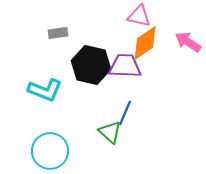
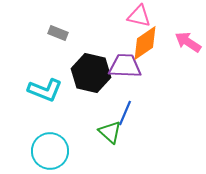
gray rectangle: rotated 30 degrees clockwise
black hexagon: moved 8 px down
